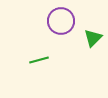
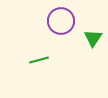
green triangle: rotated 12 degrees counterclockwise
